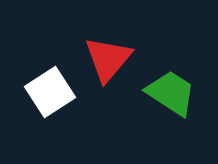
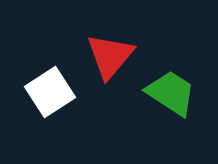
red triangle: moved 2 px right, 3 px up
